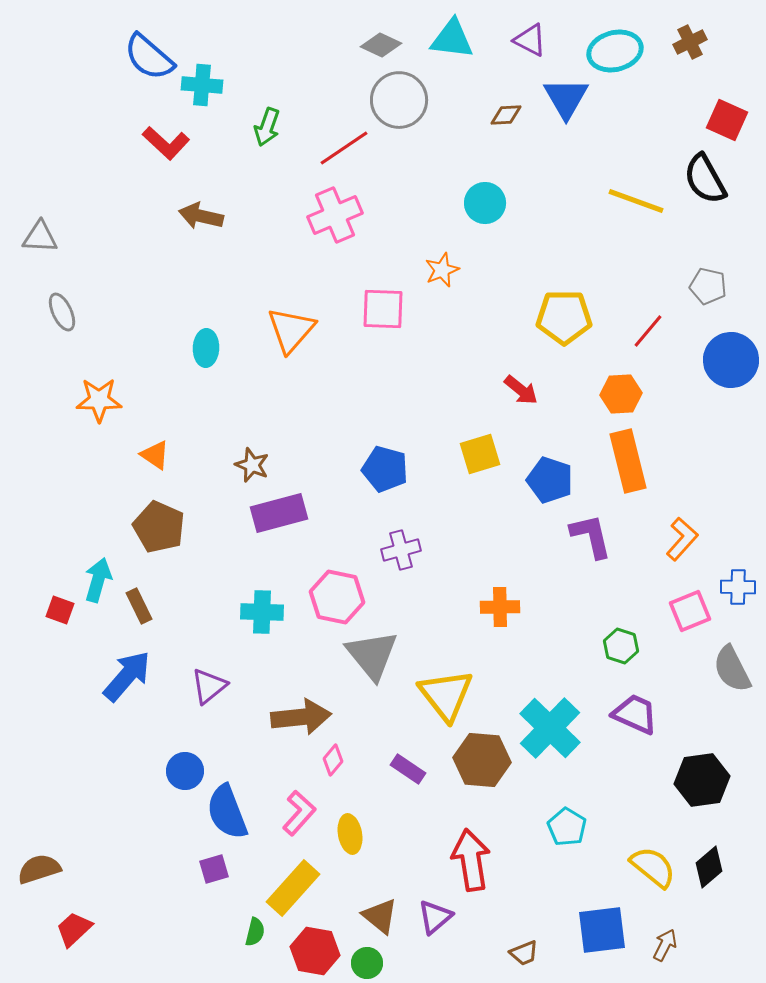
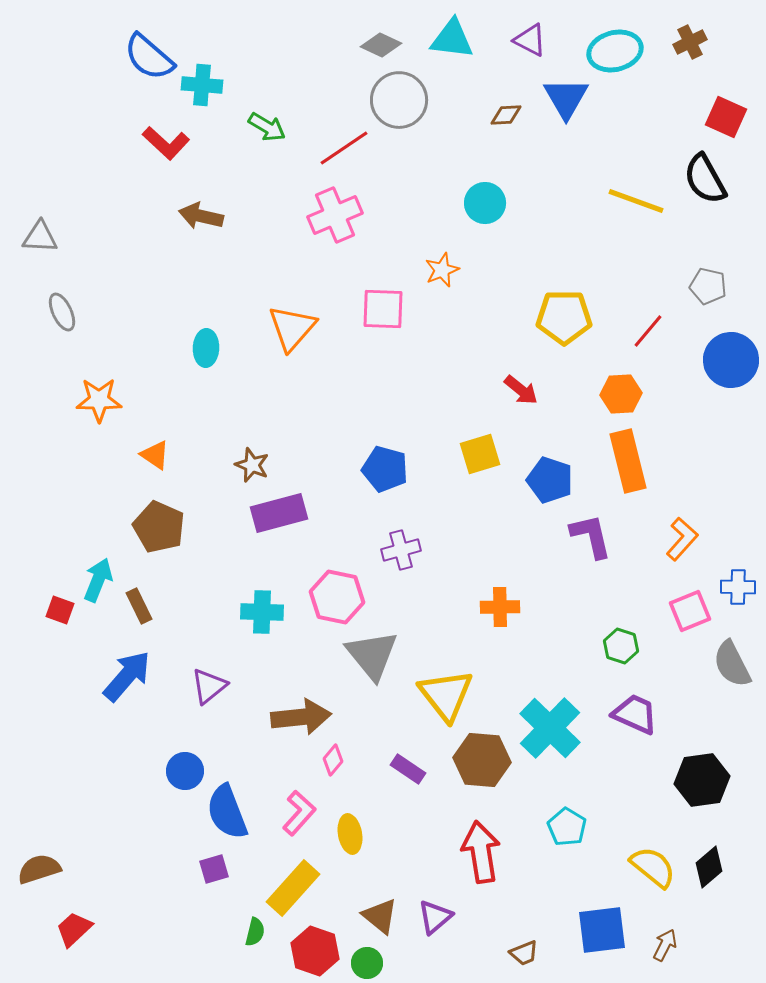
red square at (727, 120): moved 1 px left, 3 px up
green arrow at (267, 127): rotated 78 degrees counterclockwise
orange triangle at (291, 330): moved 1 px right, 2 px up
cyan arrow at (98, 580): rotated 6 degrees clockwise
gray semicircle at (732, 669): moved 5 px up
red arrow at (471, 860): moved 10 px right, 8 px up
red hexagon at (315, 951): rotated 9 degrees clockwise
